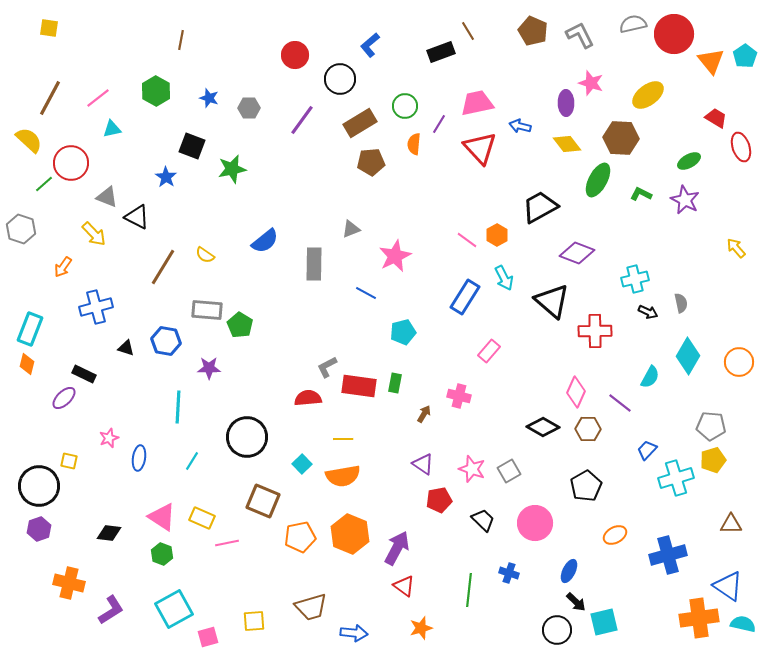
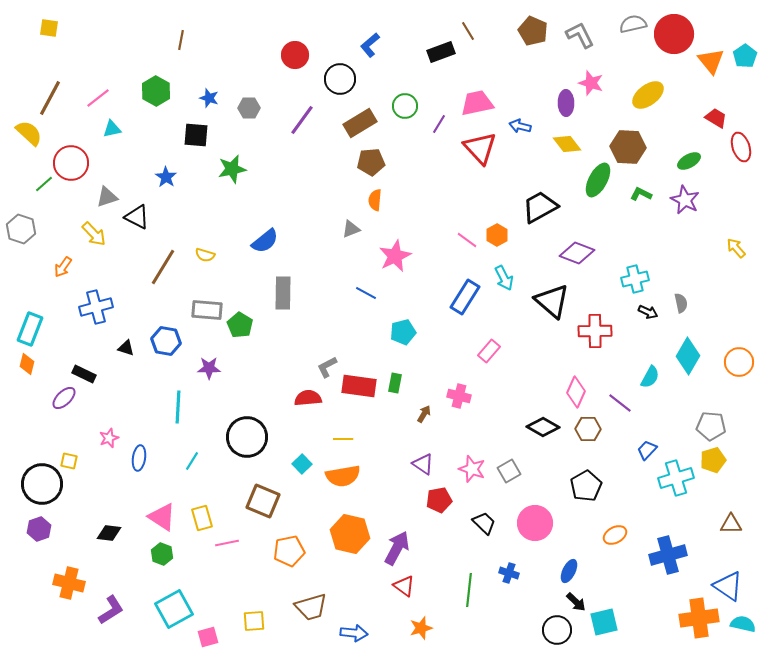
brown hexagon at (621, 138): moved 7 px right, 9 px down
yellow semicircle at (29, 140): moved 7 px up
orange semicircle at (414, 144): moved 39 px left, 56 px down
black square at (192, 146): moved 4 px right, 11 px up; rotated 16 degrees counterclockwise
gray triangle at (107, 197): rotated 40 degrees counterclockwise
yellow semicircle at (205, 255): rotated 18 degrees counterclockwise
gray rectangle at (314, 264): moved 31 px left, 29 px down
black circle at (39, 486): moved 3 px right, 2 px up
yellow rectangle at (202, 518): rotated 50 degrees clockwise
black trapezoid at (483, 520): moved 1 px right, 3 px down
orange hexagon at (350, 534): rotated 9 degrees counterclockwise
orange pentagon at (300, 537): moved 11 px left, 14 px down
